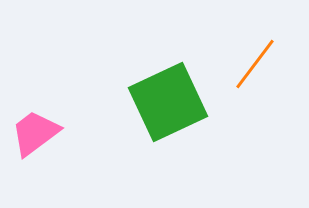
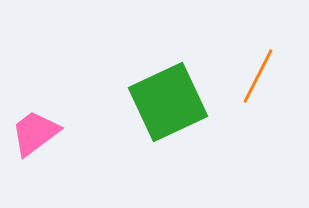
orange line: moved 3 px right, 12 px down; rotated 10 degrees counterclockwise
